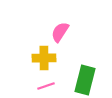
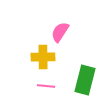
yellow cross: moved 1 px left, 1 px up
pink line: rotated 24 degrees clockwise
